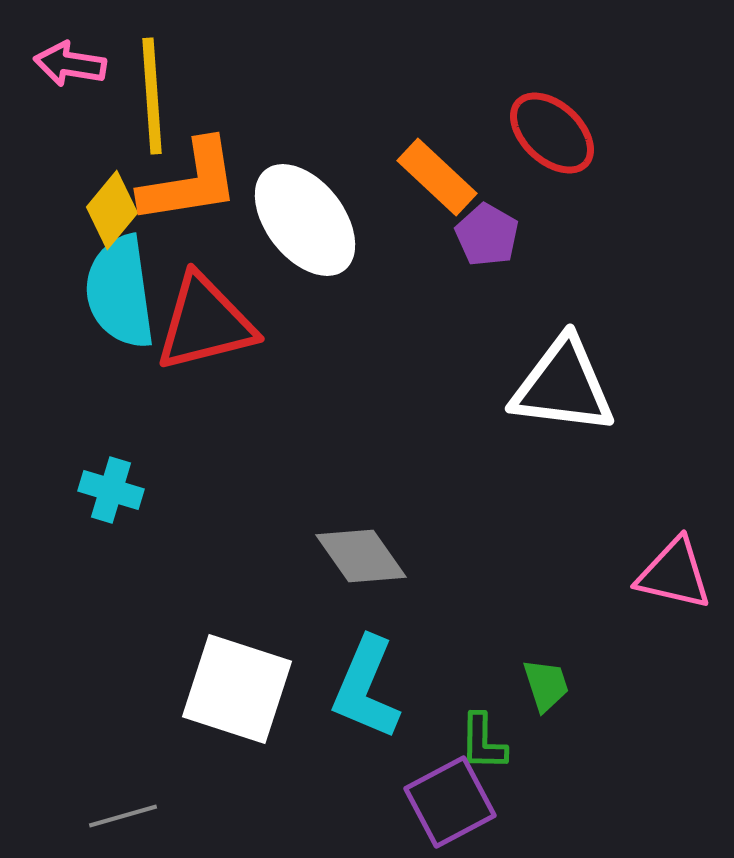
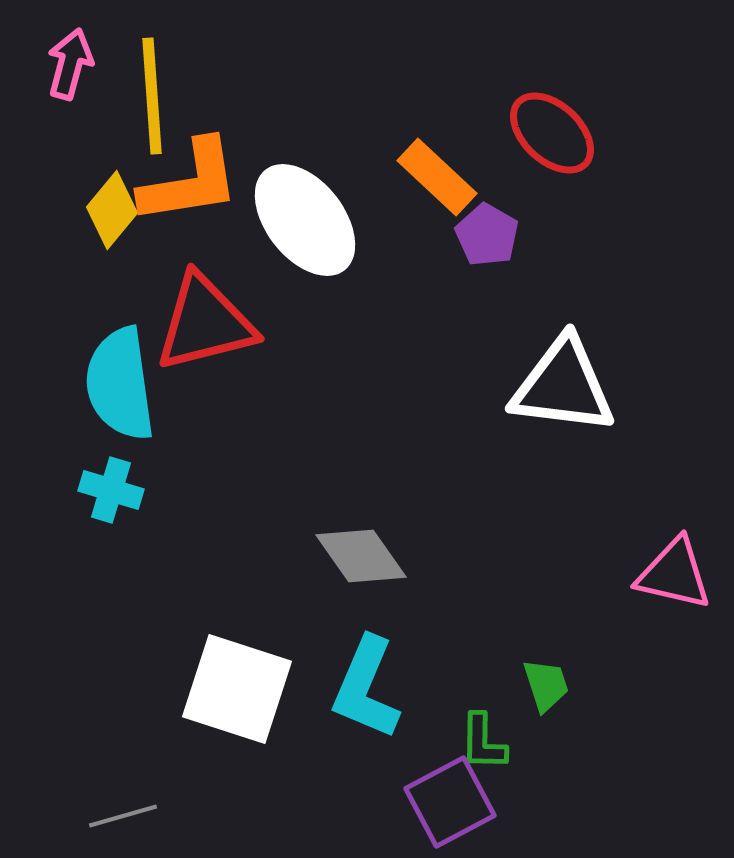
pink arrow: rotated 96 degrees clockwise
cyan semicircle: moved 92 px down
